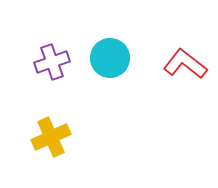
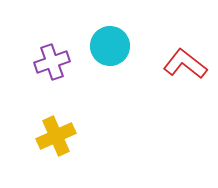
cyan circle: moved 12 px up
yellow cross: moved 5 px right, 1 px up
